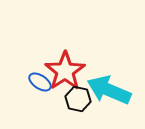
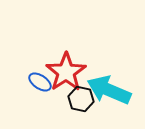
red star: moved 1 px right, 1 px down
black hexagon: moved 3 px right
